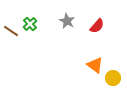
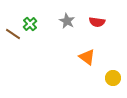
red semicircle: moved 4 px up; rotated 56 degrees clockwise
brown line: moved 2 px right, 3 px down
orange triangle: moved 8 px left, 8 px up
